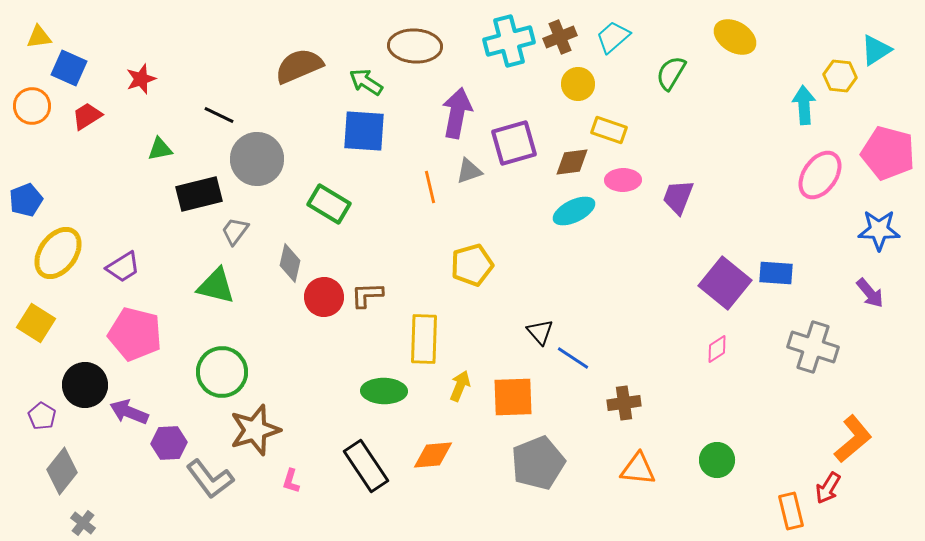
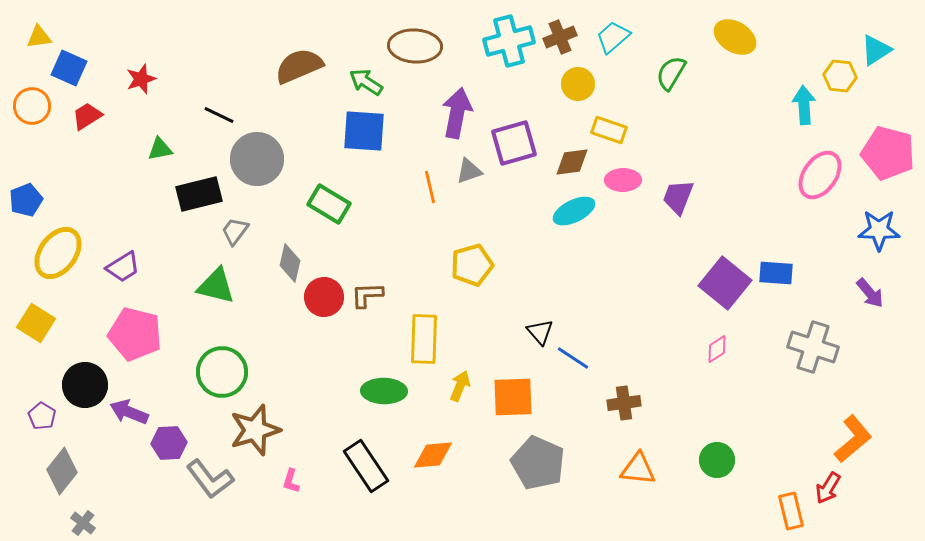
gray pentagon at (538, 463): rotated 26 degrees counterclockwise
